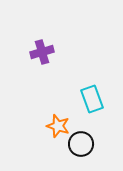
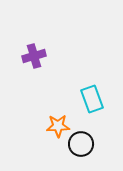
purple cross: moved 8 px left, 4 px down
orange star: rotated 20 degrees counterclockwise
